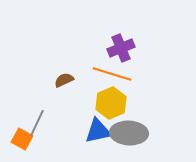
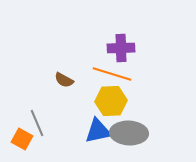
purple cross: rotated 20 degrees clockwise
brown semicircle: rotated 126 degrees counterclockwise
yellow hexagon: moved 2 px up; rotated 20 degrees clockwise
gray line: rotated 48 degrees counterclockwise
